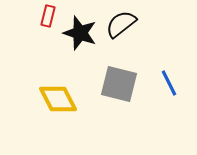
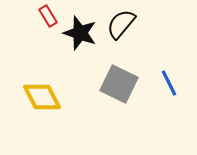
red rectangle: rotated 45 degrees counterclockwise
black semicircle: rotated 12 degrees counterclockwise
gray square: rotated 12 degrees clockwise
yellow diamond: moved 16 px left, 2 px up
